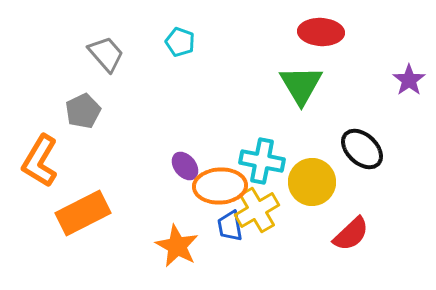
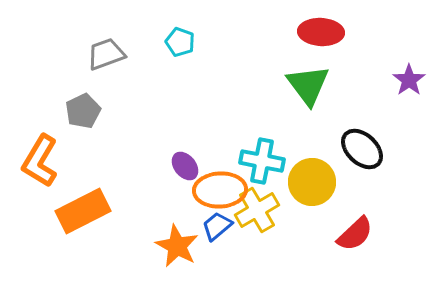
gray trapezoid: rotated 69 degrees counterclockwise
green triangle: moved 7 px right; rotated 6 degrees counterclockwise
orange ellipse: moved 4 px down
orange rectangle: moved 2 px up
blue trapezoid: moved 13 px left; rotated 60 degrees clockwise
red semicircle: moved 4 px right
